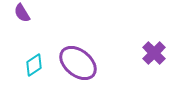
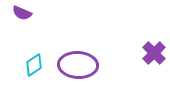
purple semicircle: rotated 36 degrees counterclockwise
purple ellipse: moved 2 px down; rotated 36 degrees counterclockwise
